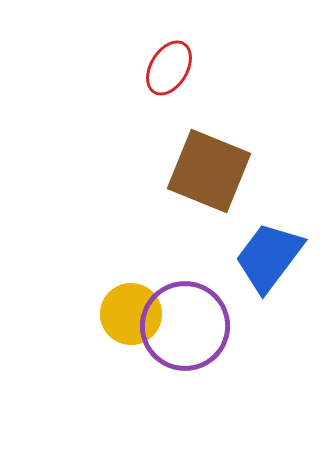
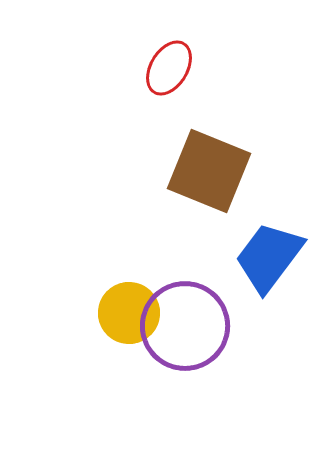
yellow circle: moved 2 px left, 1 px up
